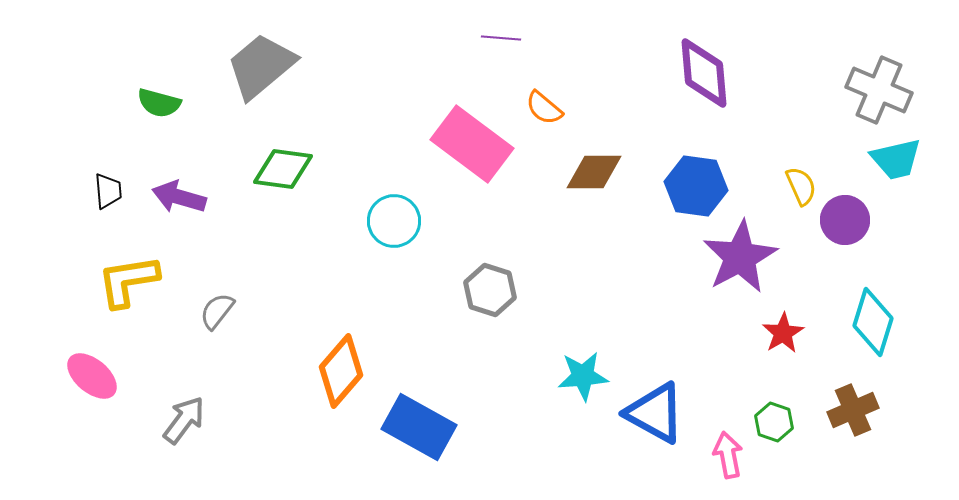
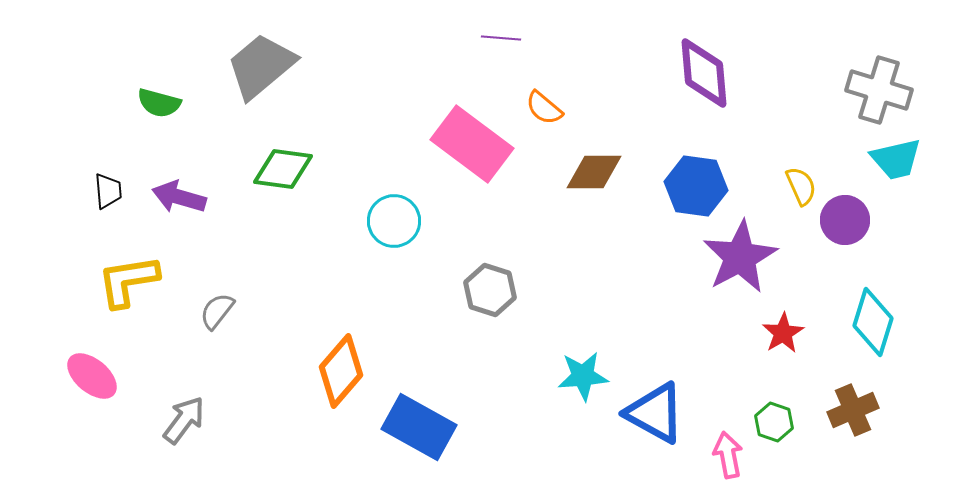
gray cross: rotated 6 degrees counterclockwise
